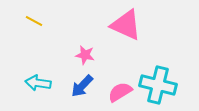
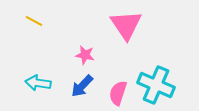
pink triangle: rotated 32 degrees clockwise
cyan cross: moved 2 px left; rotated 9 degrees clockwise
pink semicircle: moved 2 px left, 1 px down; rotated 40 degrees counterclockwise
